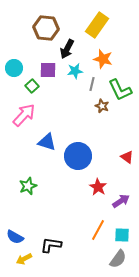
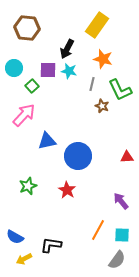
brown hexagon: moved 19 px left
cyan star: moved 6 px left; rotated 21 degrees clockwise
blue triangle: moved 1 px up; rotated 30 degrees counterclockwise
red triangle: rotated 40 degrees counterclockwise
red star: moved 31 px left, 3 px down
purple arrow: rotated 96 degrees counterclockwise
gray semicircle: moved 1 px left, 1 px down
